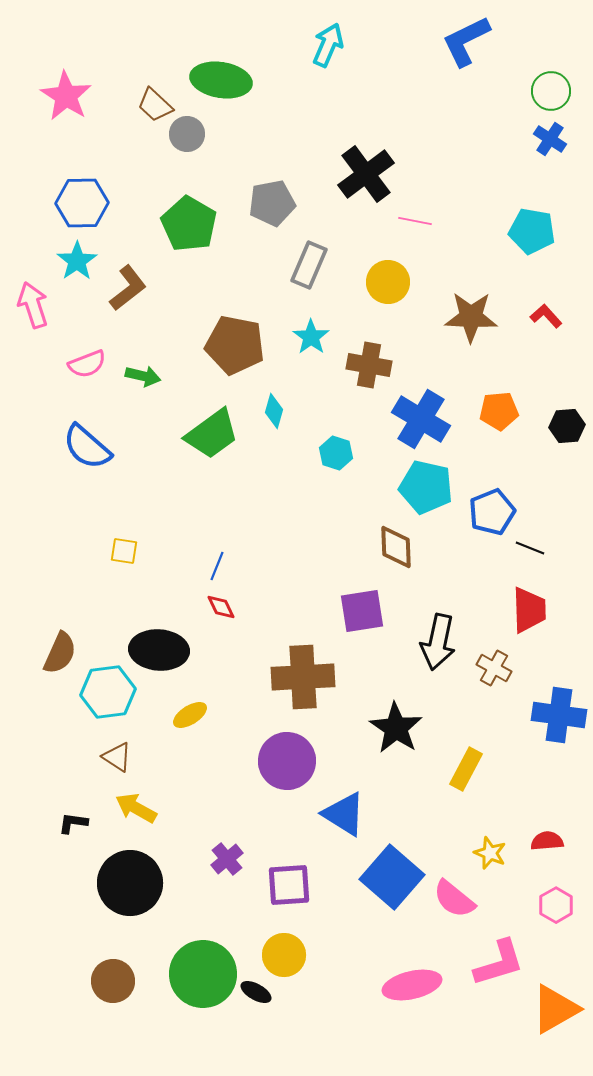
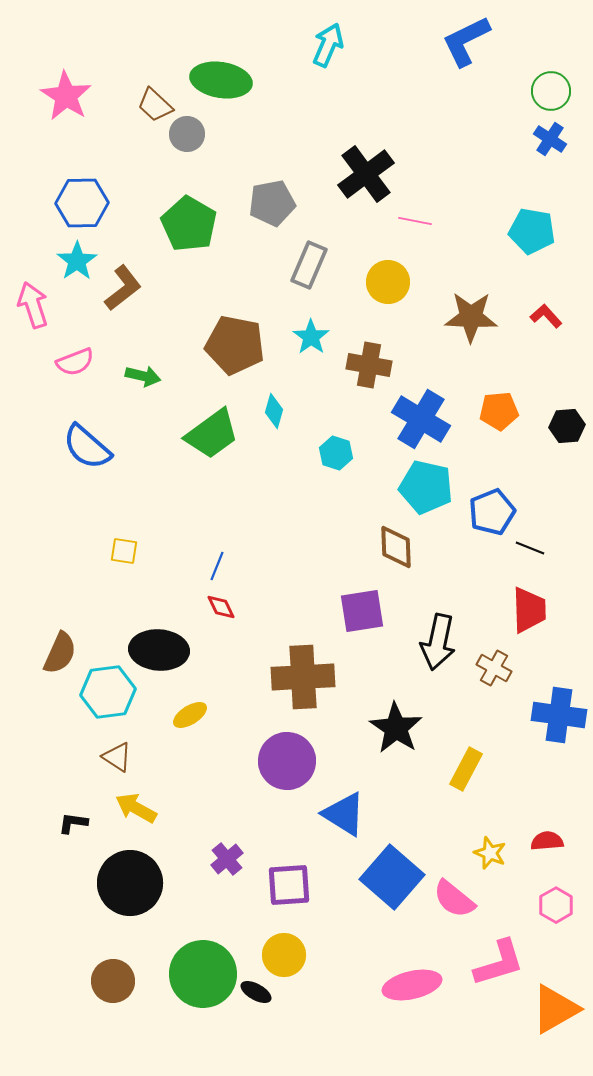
brown L-shape at (128, 288): moved 5 px left
pink semicircle at (87, 364): moved 12 px left, 2 px up
